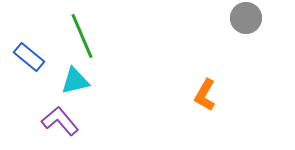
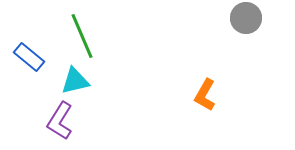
purple L-shape: rotated 108 degrees counterclockwise
